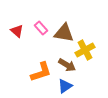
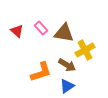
blue triangle: moved 2 px right
